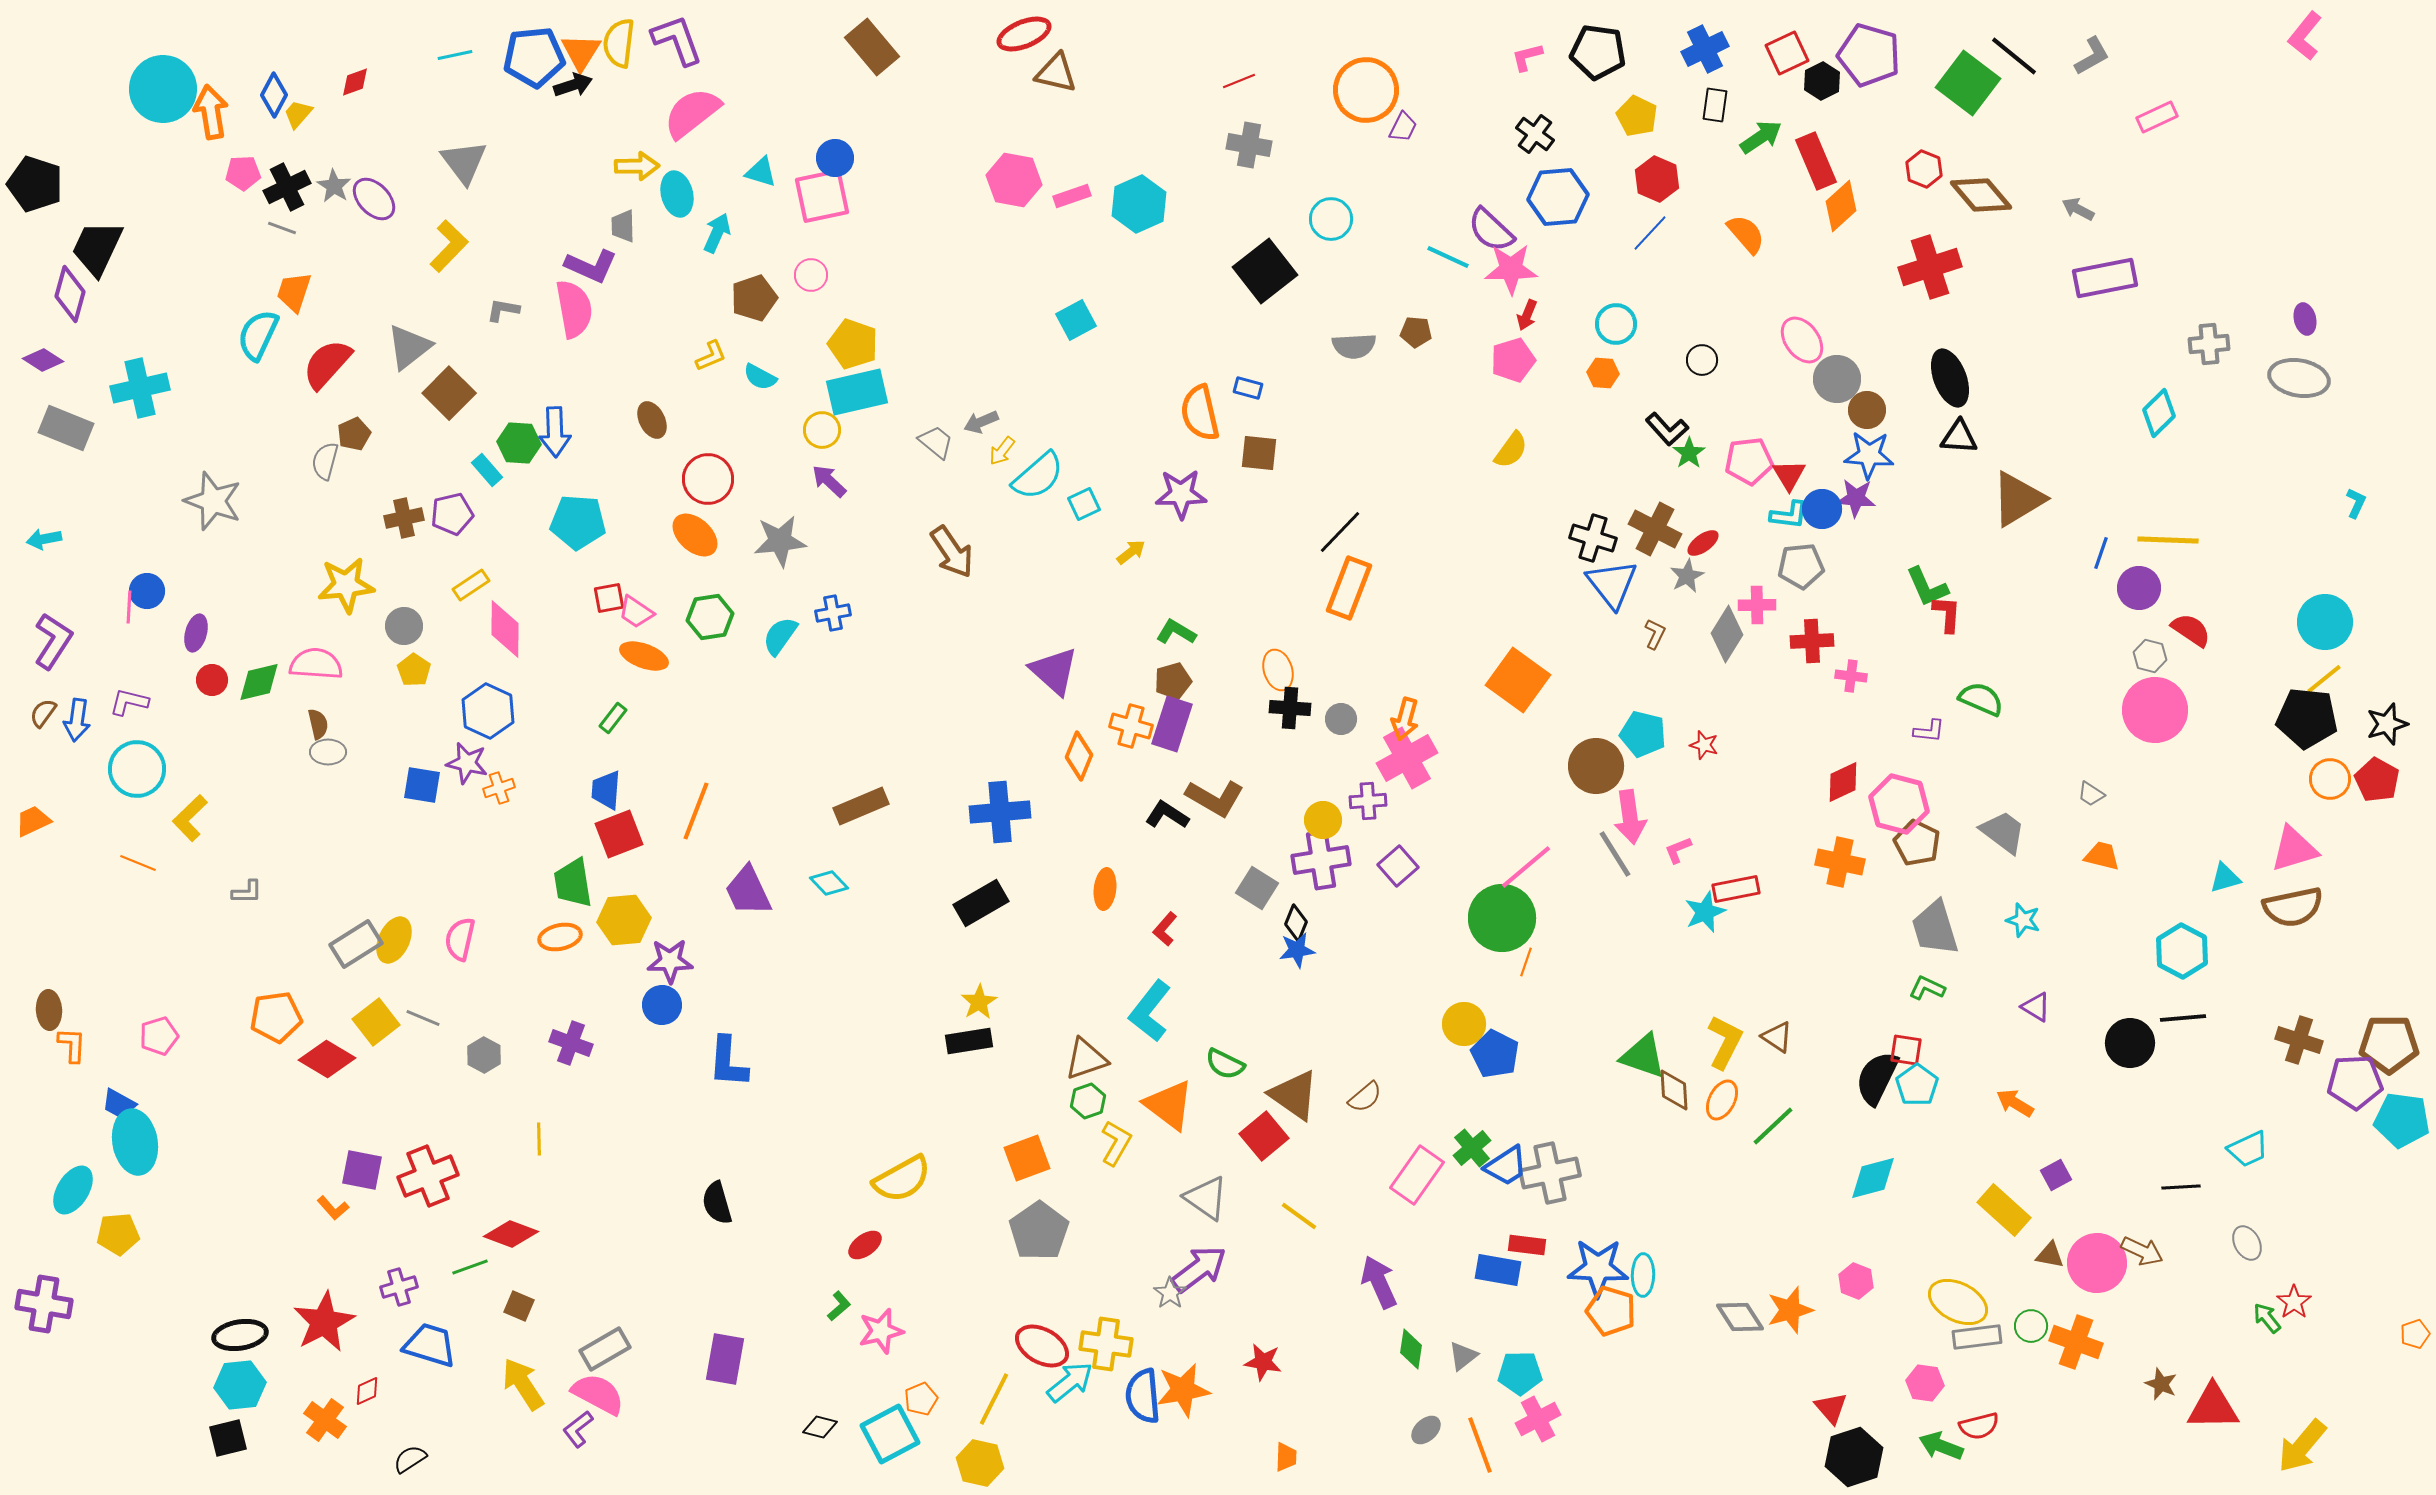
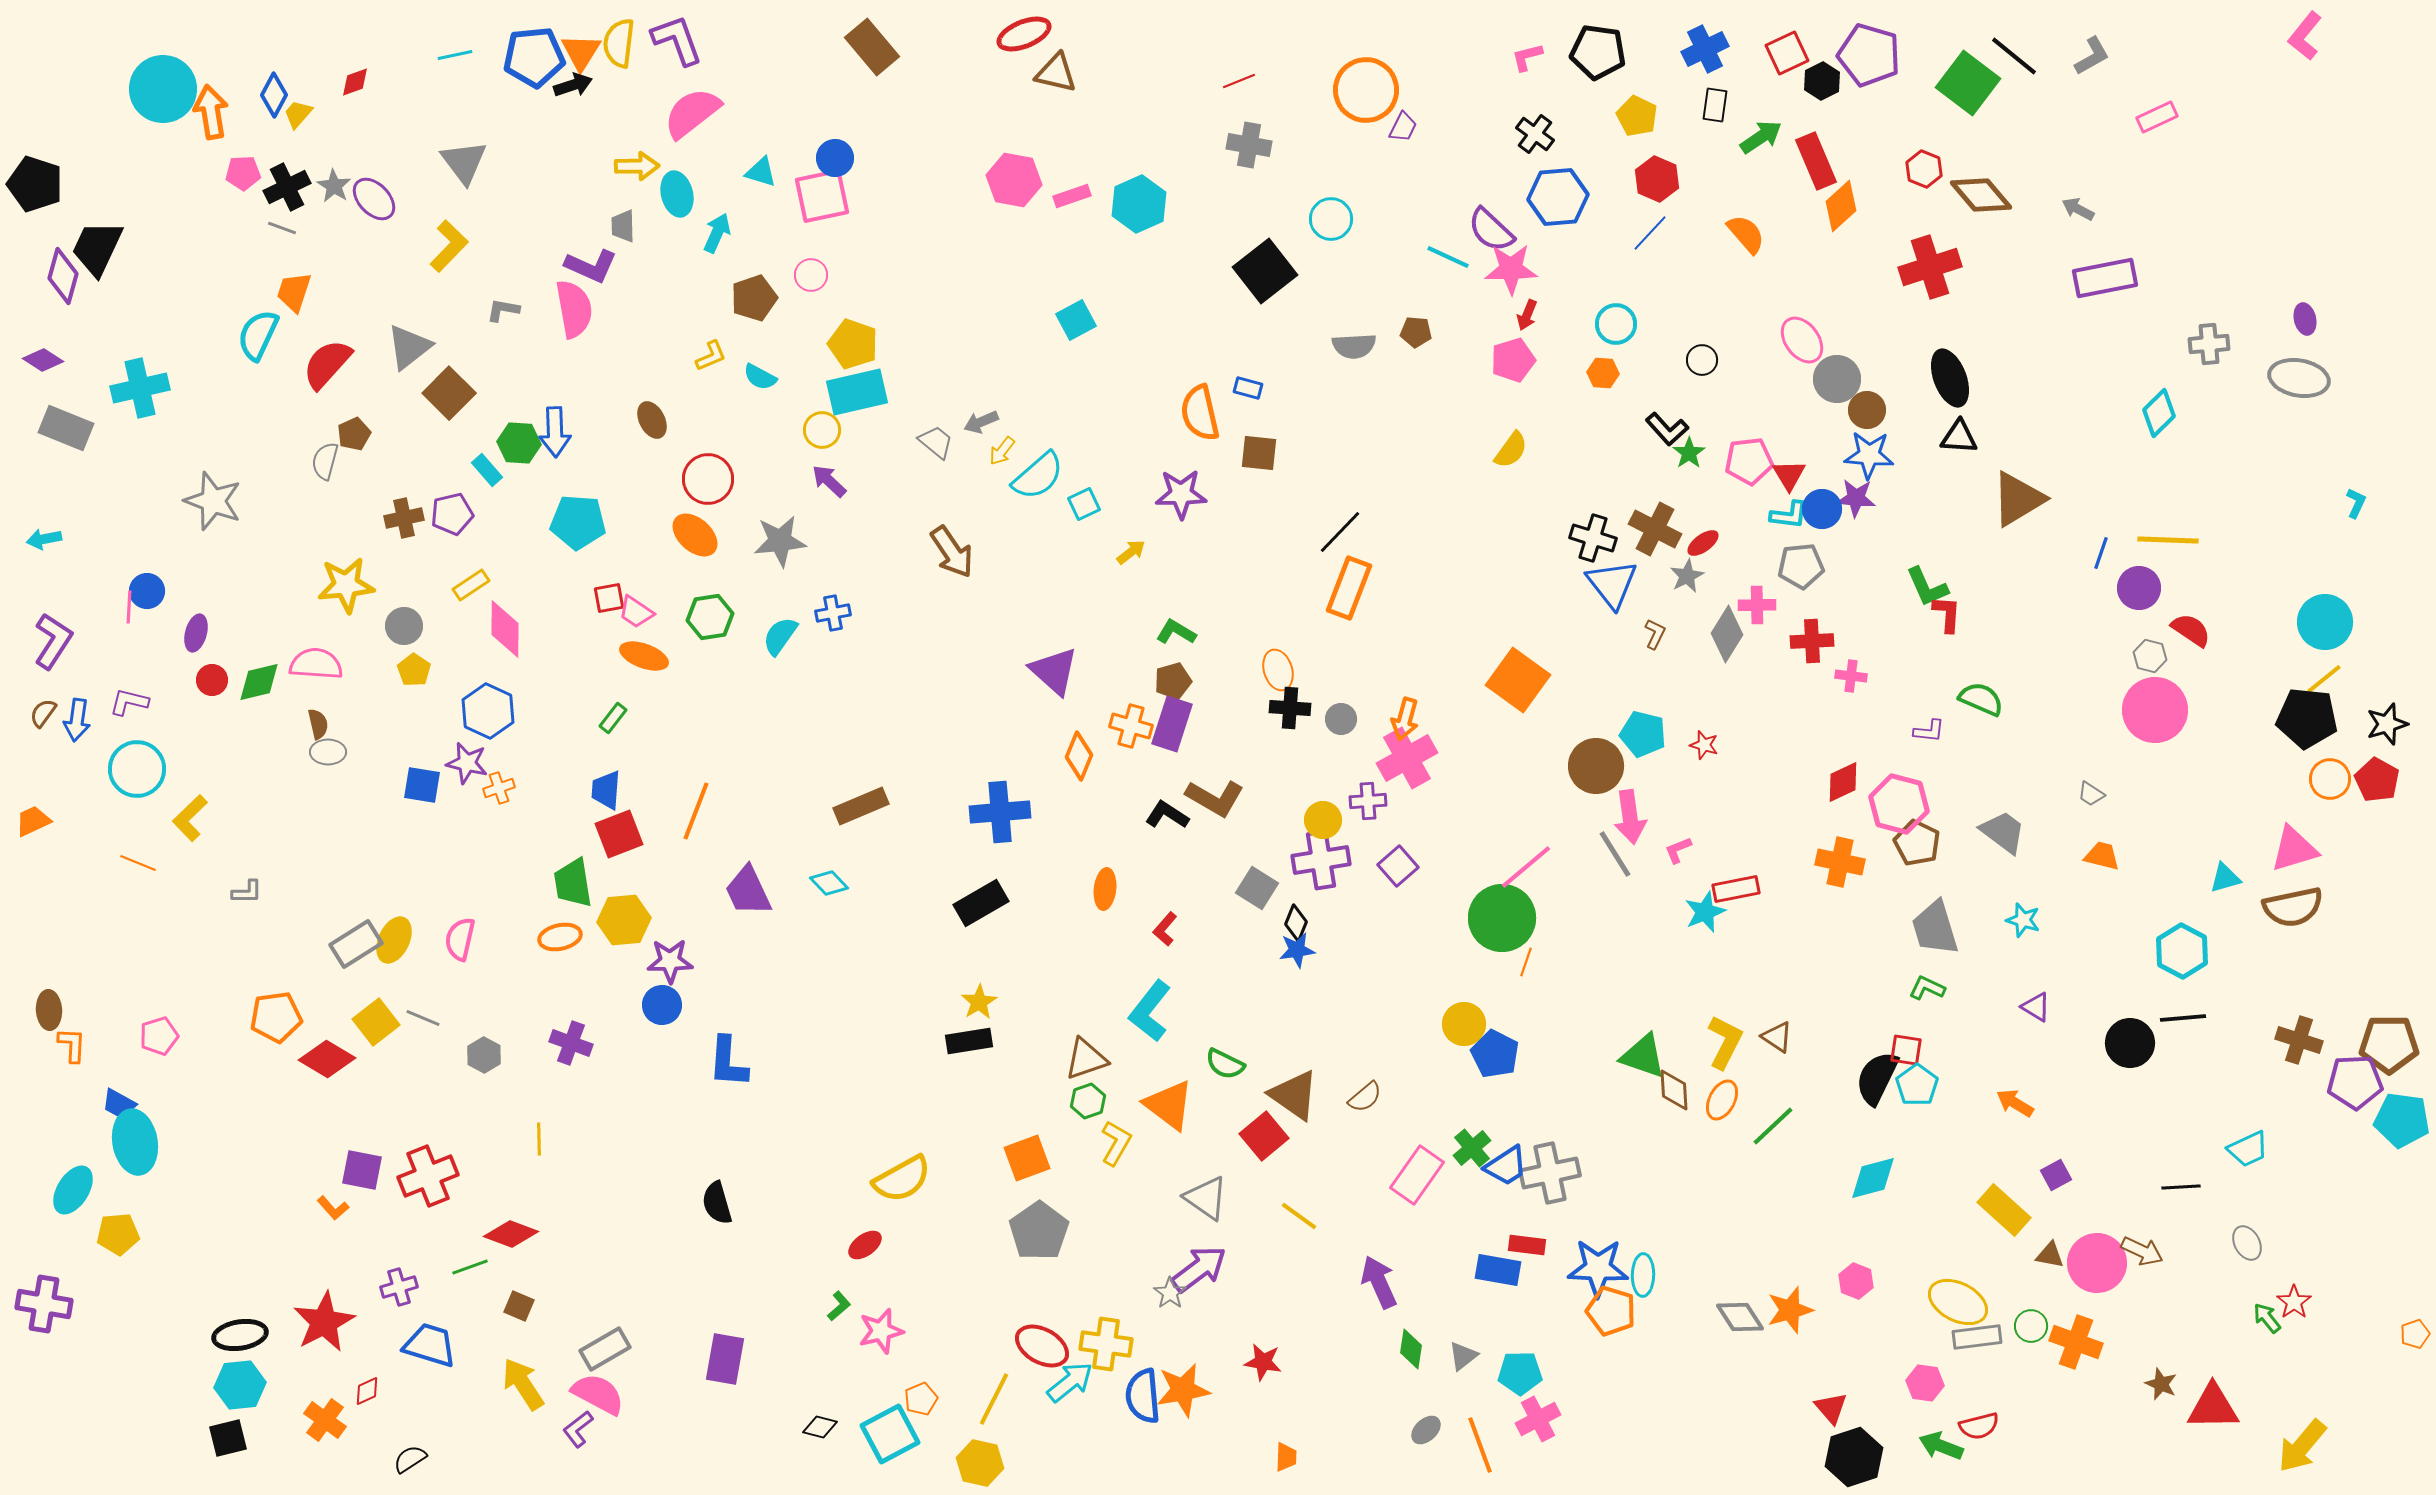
purple diamond at (70, 294): moved 7 px left, 18 px up
